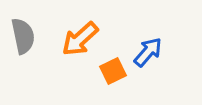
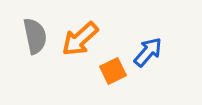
gray semicircle: moved 12 px right
